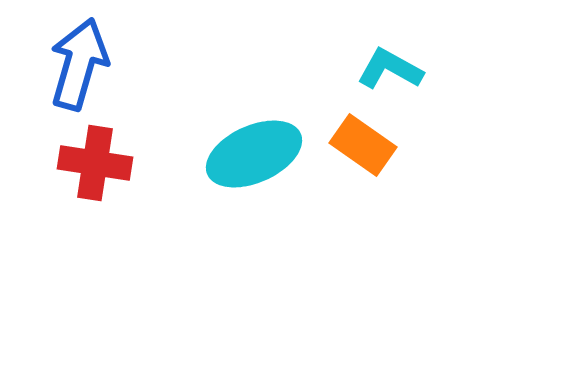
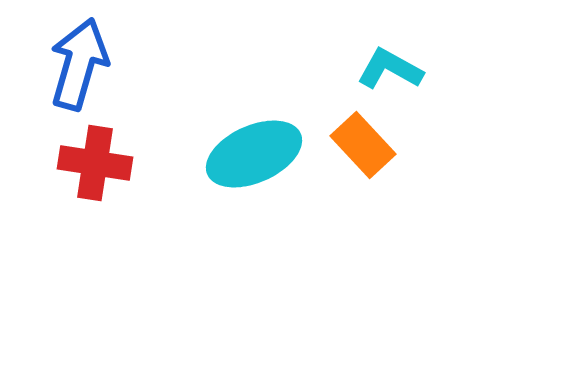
orange rectangle: rotated 12 degrees clockwise
